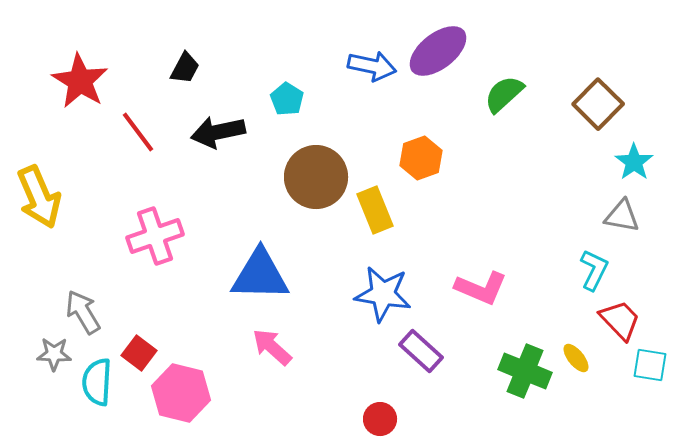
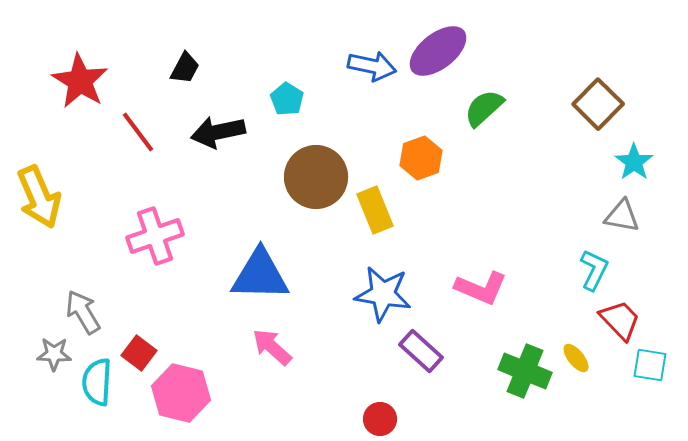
green semicircle: moved 20 px left, 14 px down
